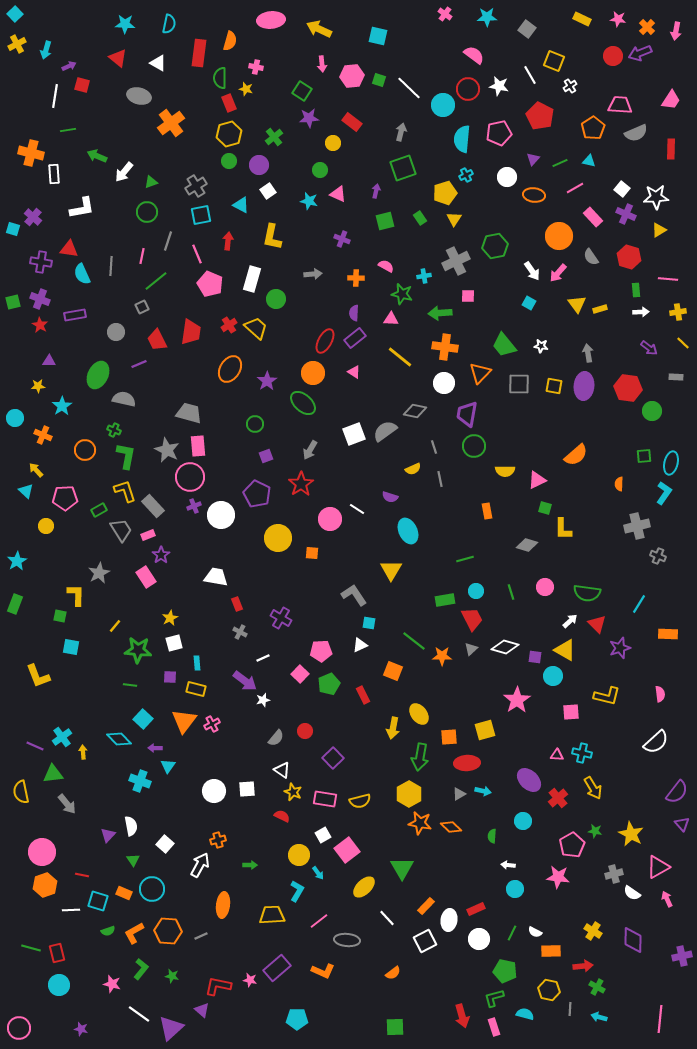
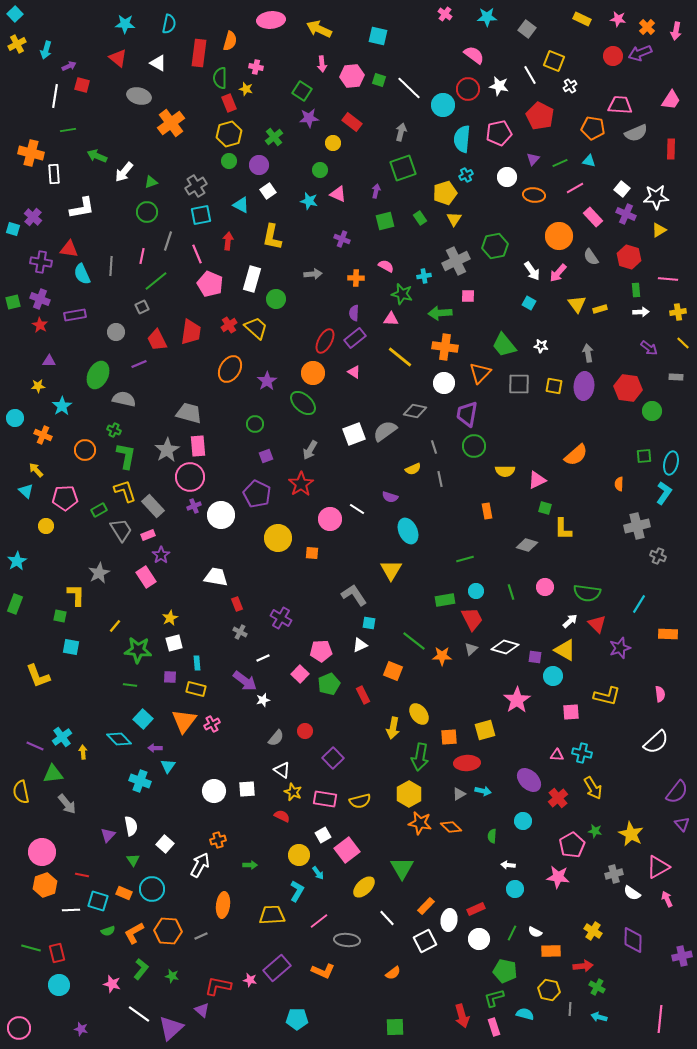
orange pentagon at (593, 128): rotated 30 degrees counterclockwise
gray star at (167, 450): rotated 15 degrees clockwise
